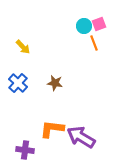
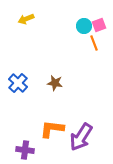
pink square: moved 1 px down
yellow arrow: moved 3 px right, 28 px up; rotated 112 degrees clockwise
purple arrow: rotated 88 degrees counterclockwise
